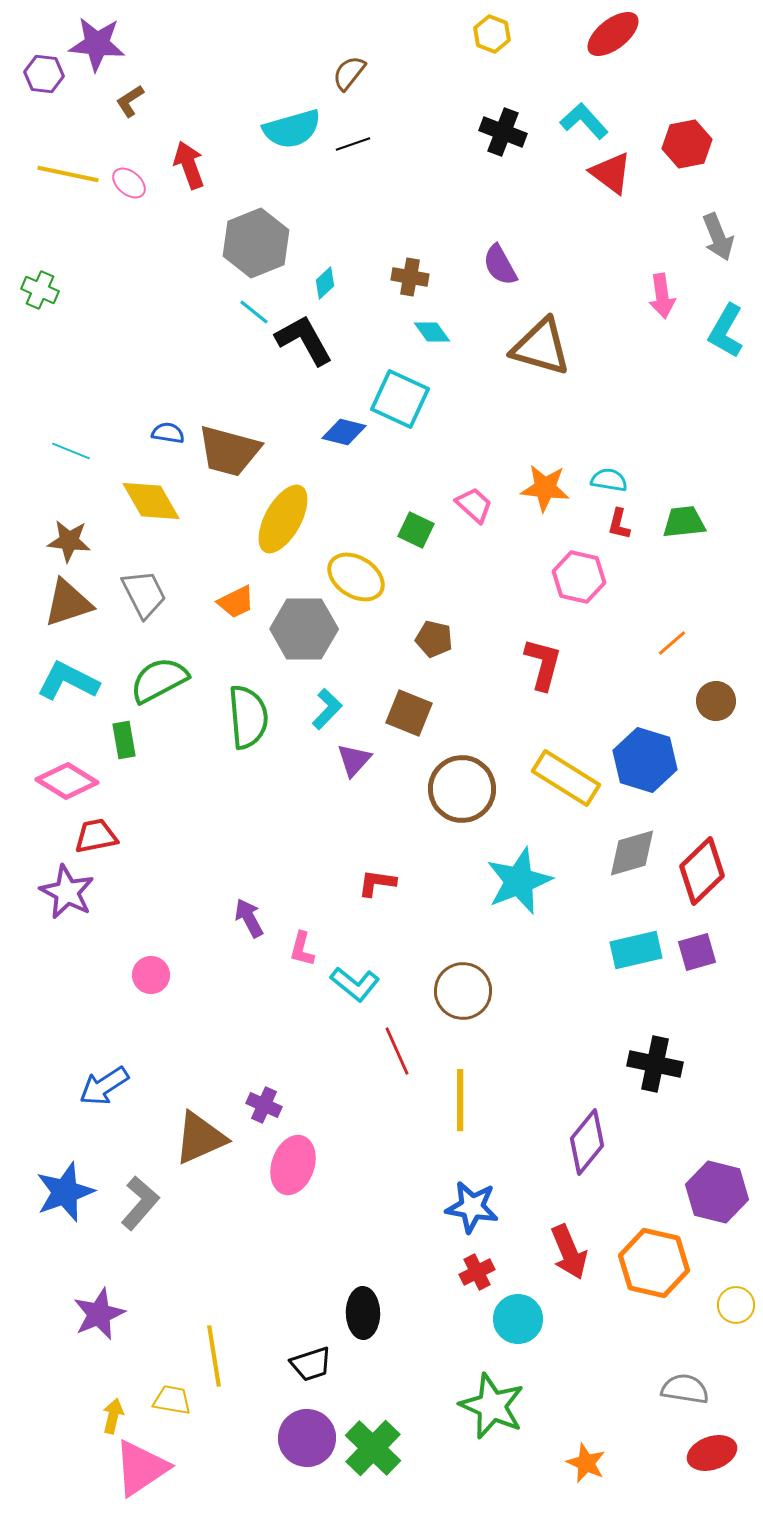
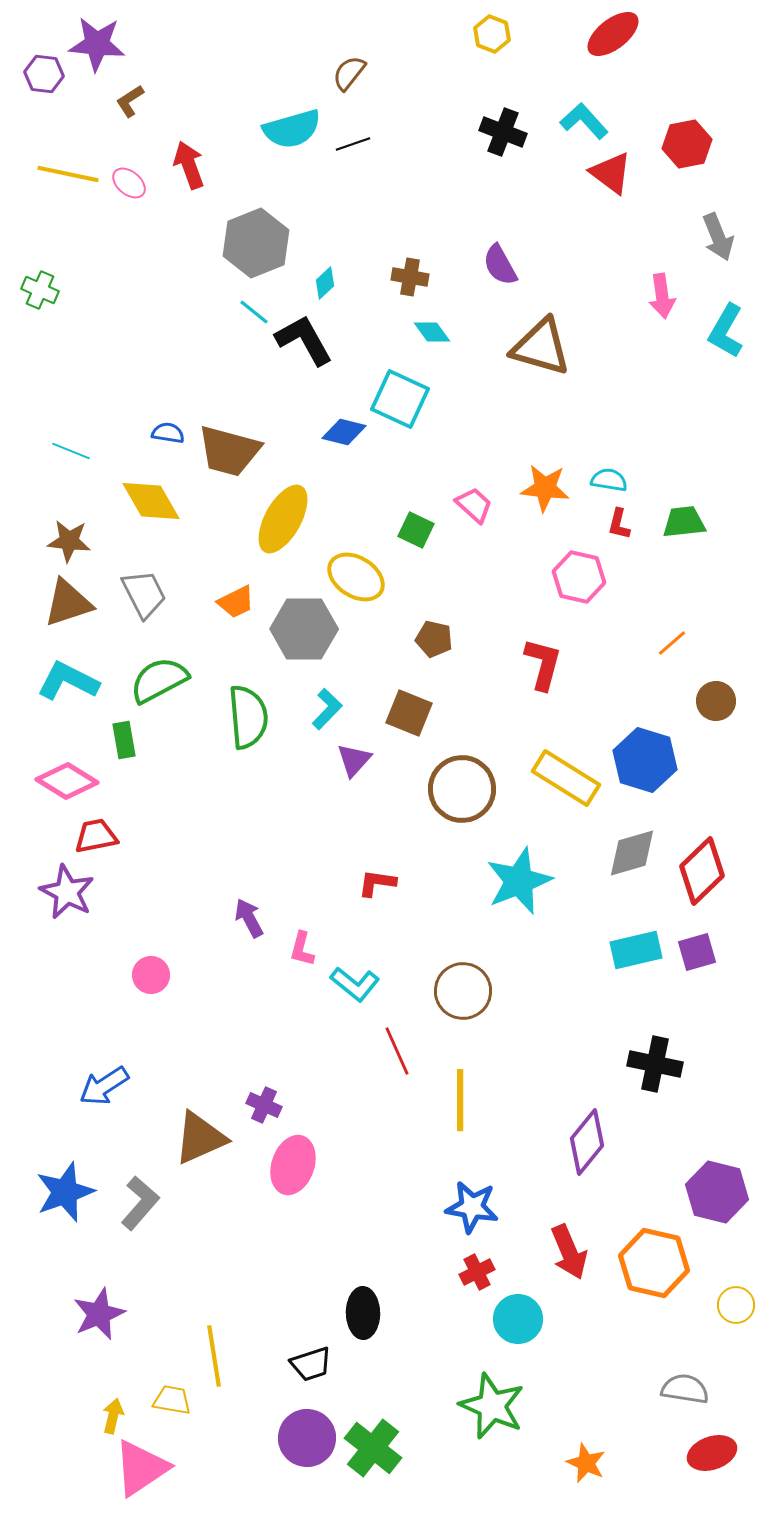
green cross at (373, 1448): rotated 6 degrees counterclockwise
